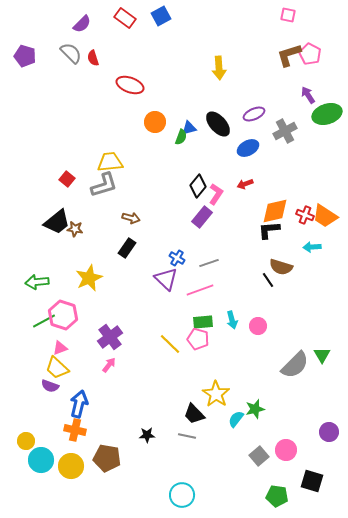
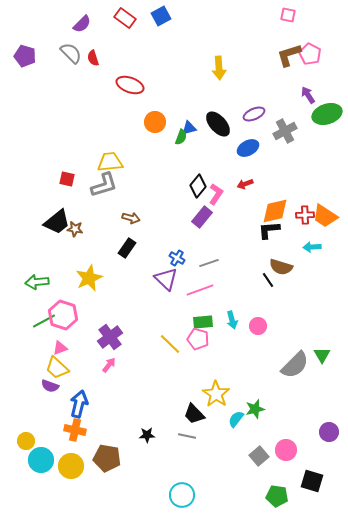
red square at (67, 179): rotated 28 degrees counterclockwise
red cross at (305, 215): rotated 24 degrees counterclockwise
